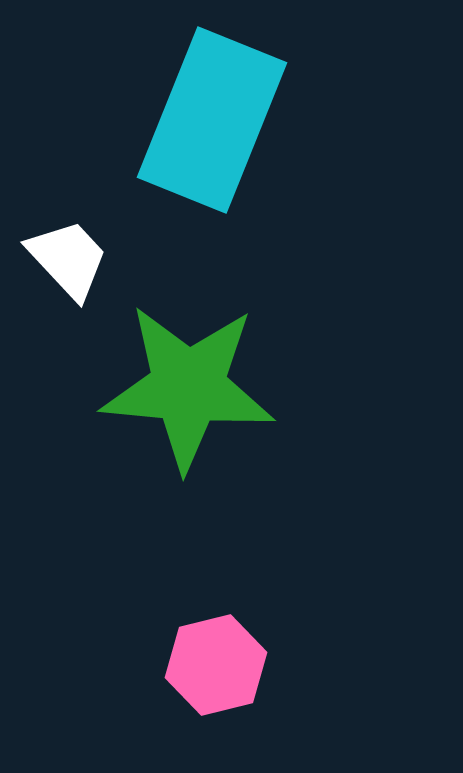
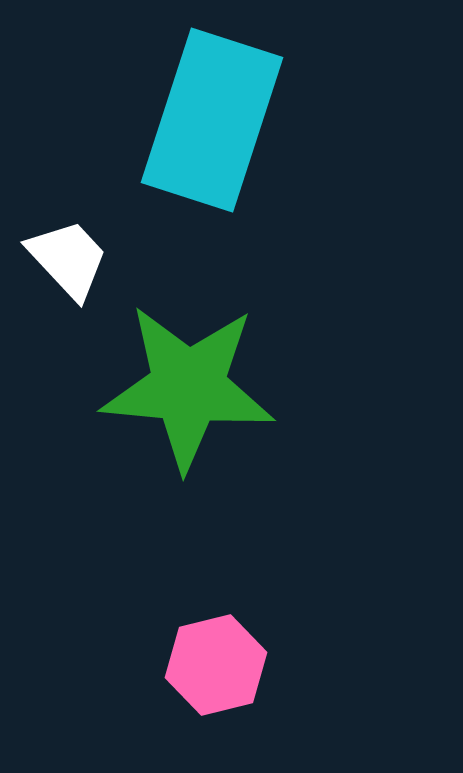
cyan rectangle: rotated 4 degrees counterclockwise
